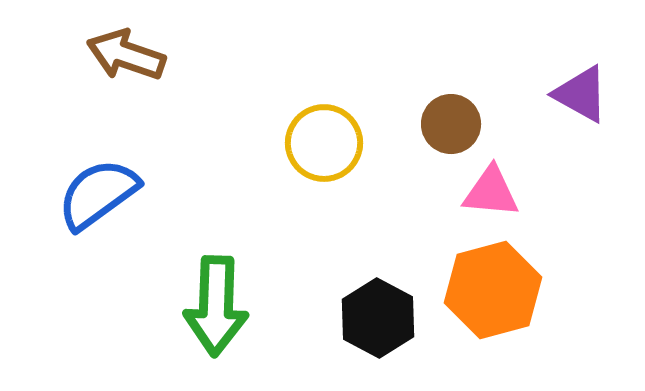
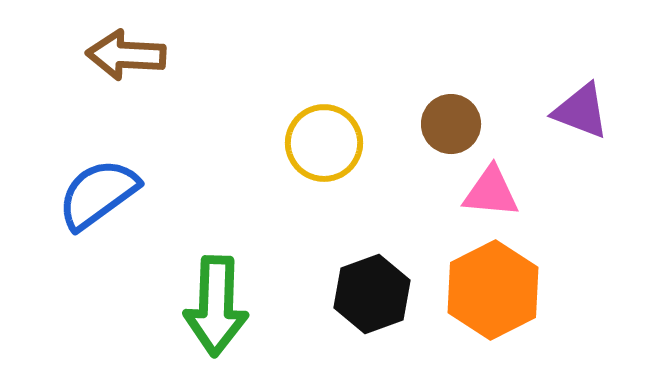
brown arrow: rotated 16 degrees counterclockwise
purple triangle: moved 17 px down; rotated 8 degrees counterclockwise
orange hexagon: rotated 12 degrees counterclockwise
black hexagon: moved 6 px left, 24 px up; rotated 12 degrees clockwise
